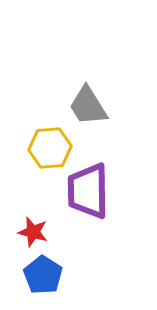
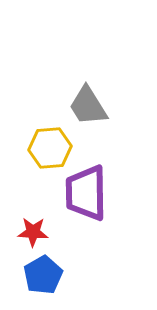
purple trapezoid: moved 2 px left, 2 px down
red star: rotated 12 degrees counterclockwise
blue pentagon: rotated 9 degrees clockwise
